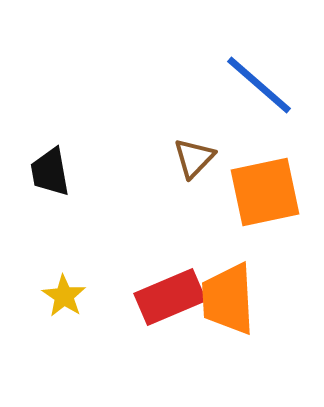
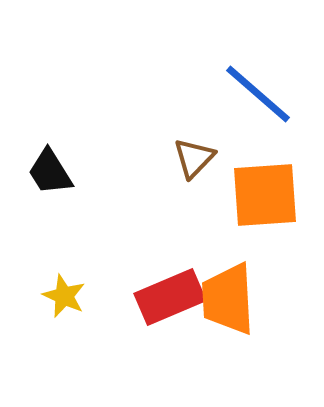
blue line: moved 1 px left, 9 px down
black trapezoid: rotated 22 degrees counterclockwise
orange square: moved 3 px down; rotated 8 degrees clockwise
yellow star: rotated 9 degrees counterclockwise
